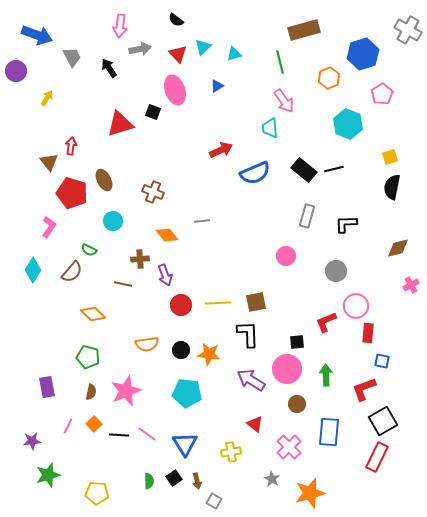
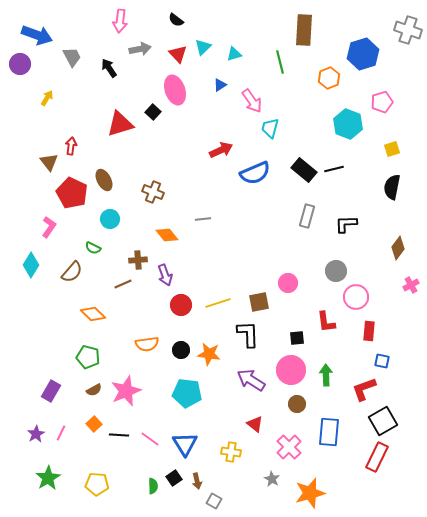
pink arrow at (120, 26): moved 5 px up
brown rectangle at (304, 30): rotated 72 degrees counterclockwise
gray cross at (408, 30): rotated 12 degrees counterclockwise
purple circle at (16, 71): moved 4 px right, 7 px up
blue triangle at (217, 86): moved 3 px right, 1 px up
pink pentagon at (382, 94): moved 8 px down; rotated 15 degrees clockwise
pink arrow at (284, 101): moved 32 px left
black square at (153, 112): rotated 21 degrees clockwise
cyan trapezoid at (270, 128): rotated 20 degrees clockwise
yellow square at (390, 157): moved 2 px right, 8 px up
red pentagon at (72, 193): rotated 8 degrees clockwise
cyan circle at (113, 221): moved 3 px left, 2 px up
gray line at (202, 221): moved 1 px right, 2 px up
brown diamond at (398, 248): rotated 40 degrees counterclockwise
green semicircle at (89, 250): moved 4 px right, 2 px up
pink circle at (286, 256): moved 2 px right, 27 px down
brown cross at (140, 259): moved 2 px left, 1 px down
cyan diamond at (33, 270): moved 2 px left, 5 px up
brown line at (123, 284): rotated 36 degrees counterclockwise
brown square at (256, 302): moved 3 px right
yellow line at (218, 303): rotated 15 degrees counterclockwise
pink circle at (356, 306): moved 9 px up
red L-shape at (326, 322): rotated 75 degrees counterclockwise
red rectangle at (368, 333): moved 1 px right, 2 px up
black square at (297, 342): moved 4 px up
pink circle at (287, 369): moved 4 px right, 1 px down
purple rectangle at (47, 387): moved 4 px right, 4 px down; rotated 40 degrees clockwise
brown semicircle at (91, 392): moved 3 px right, 2 px up; rotated 49 degrees clockwise
pink line at (68, 426): moved 7 px left, 7 px down
pink line at (147, 434): moved 3 px right, 5 px down
purple star at (32, 441): moved 4 px right, 7 px up; rotated 24 degrees counterclockwise
yellow cross at (231, 452): rotated 18 degrees clockwise
green star at (48, 475): moved 3 px down; rotated 15 degrees counterclockwise
green semicircle at (149, 481): moved 4 px right, 5 px down
yellow pentagon at (97, 493): moved 9 px up
